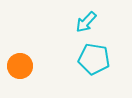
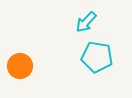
cyan pentagon: moved 3 px right, 2 px up
